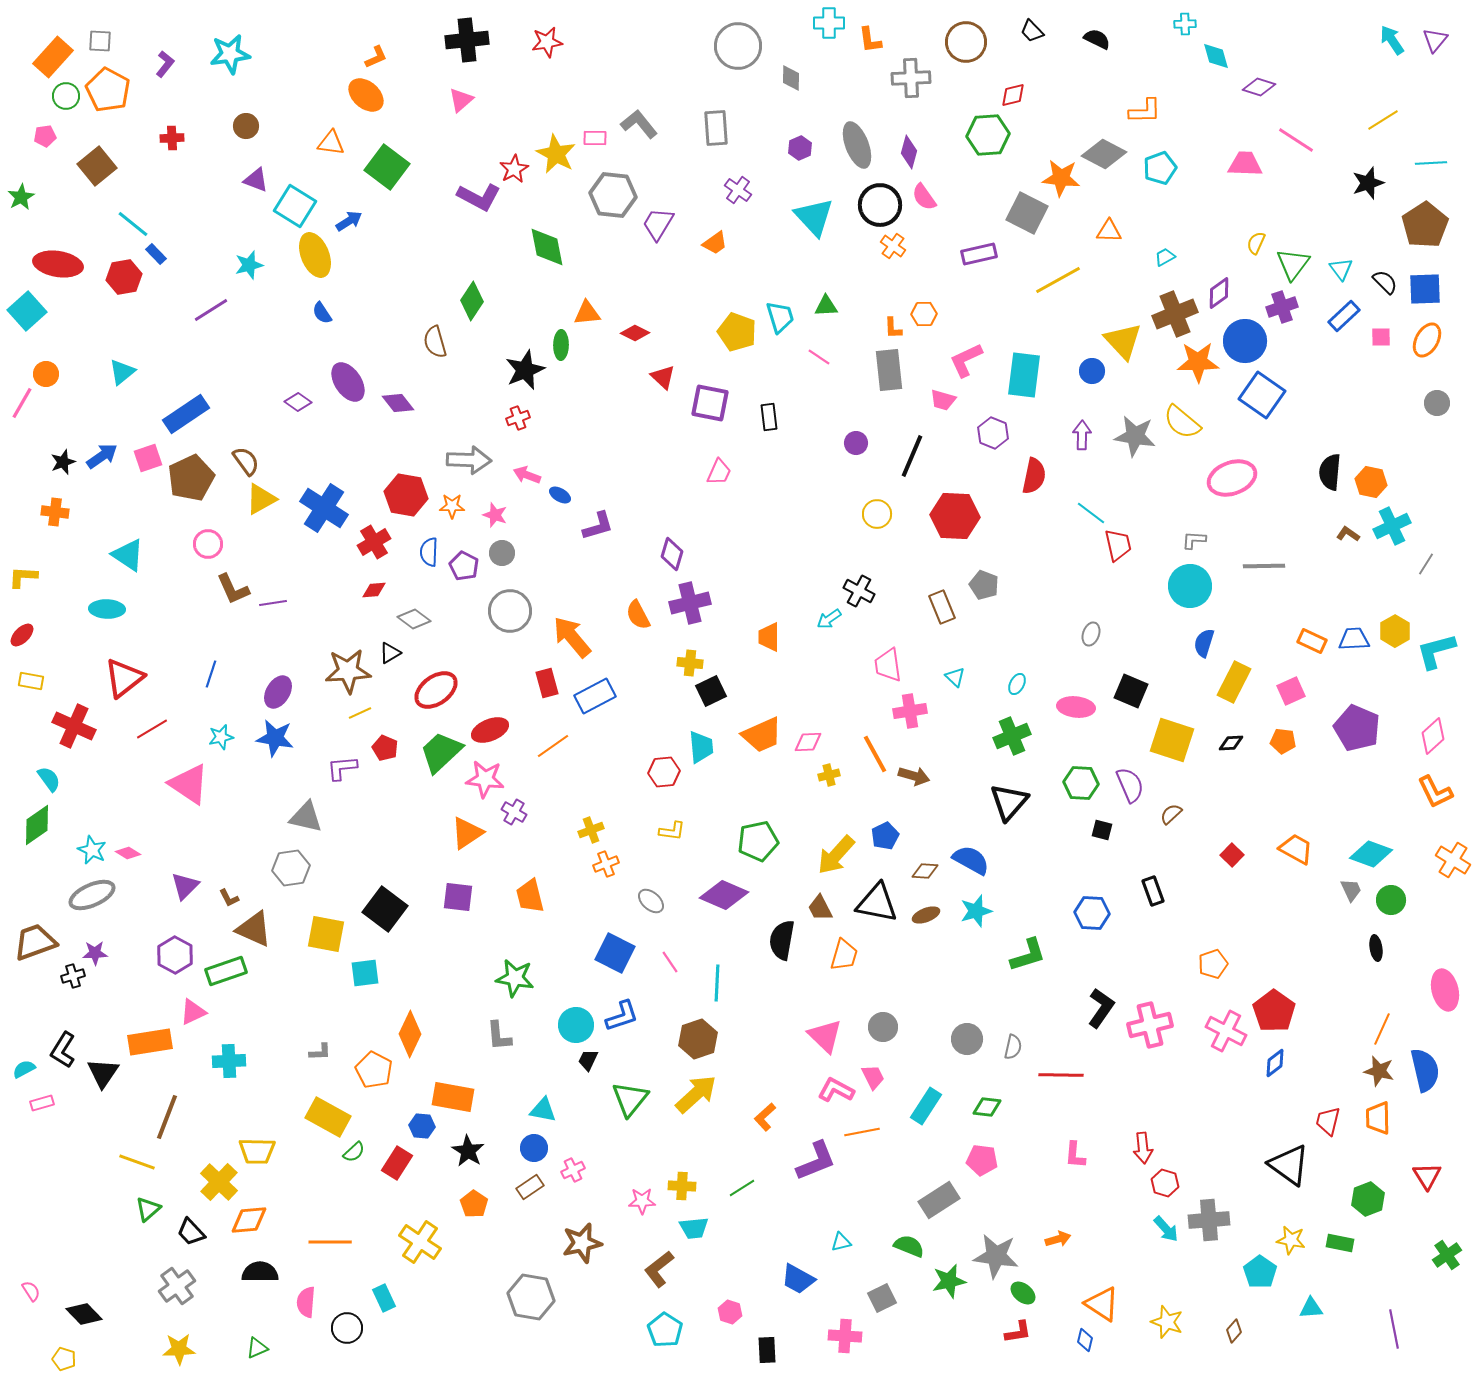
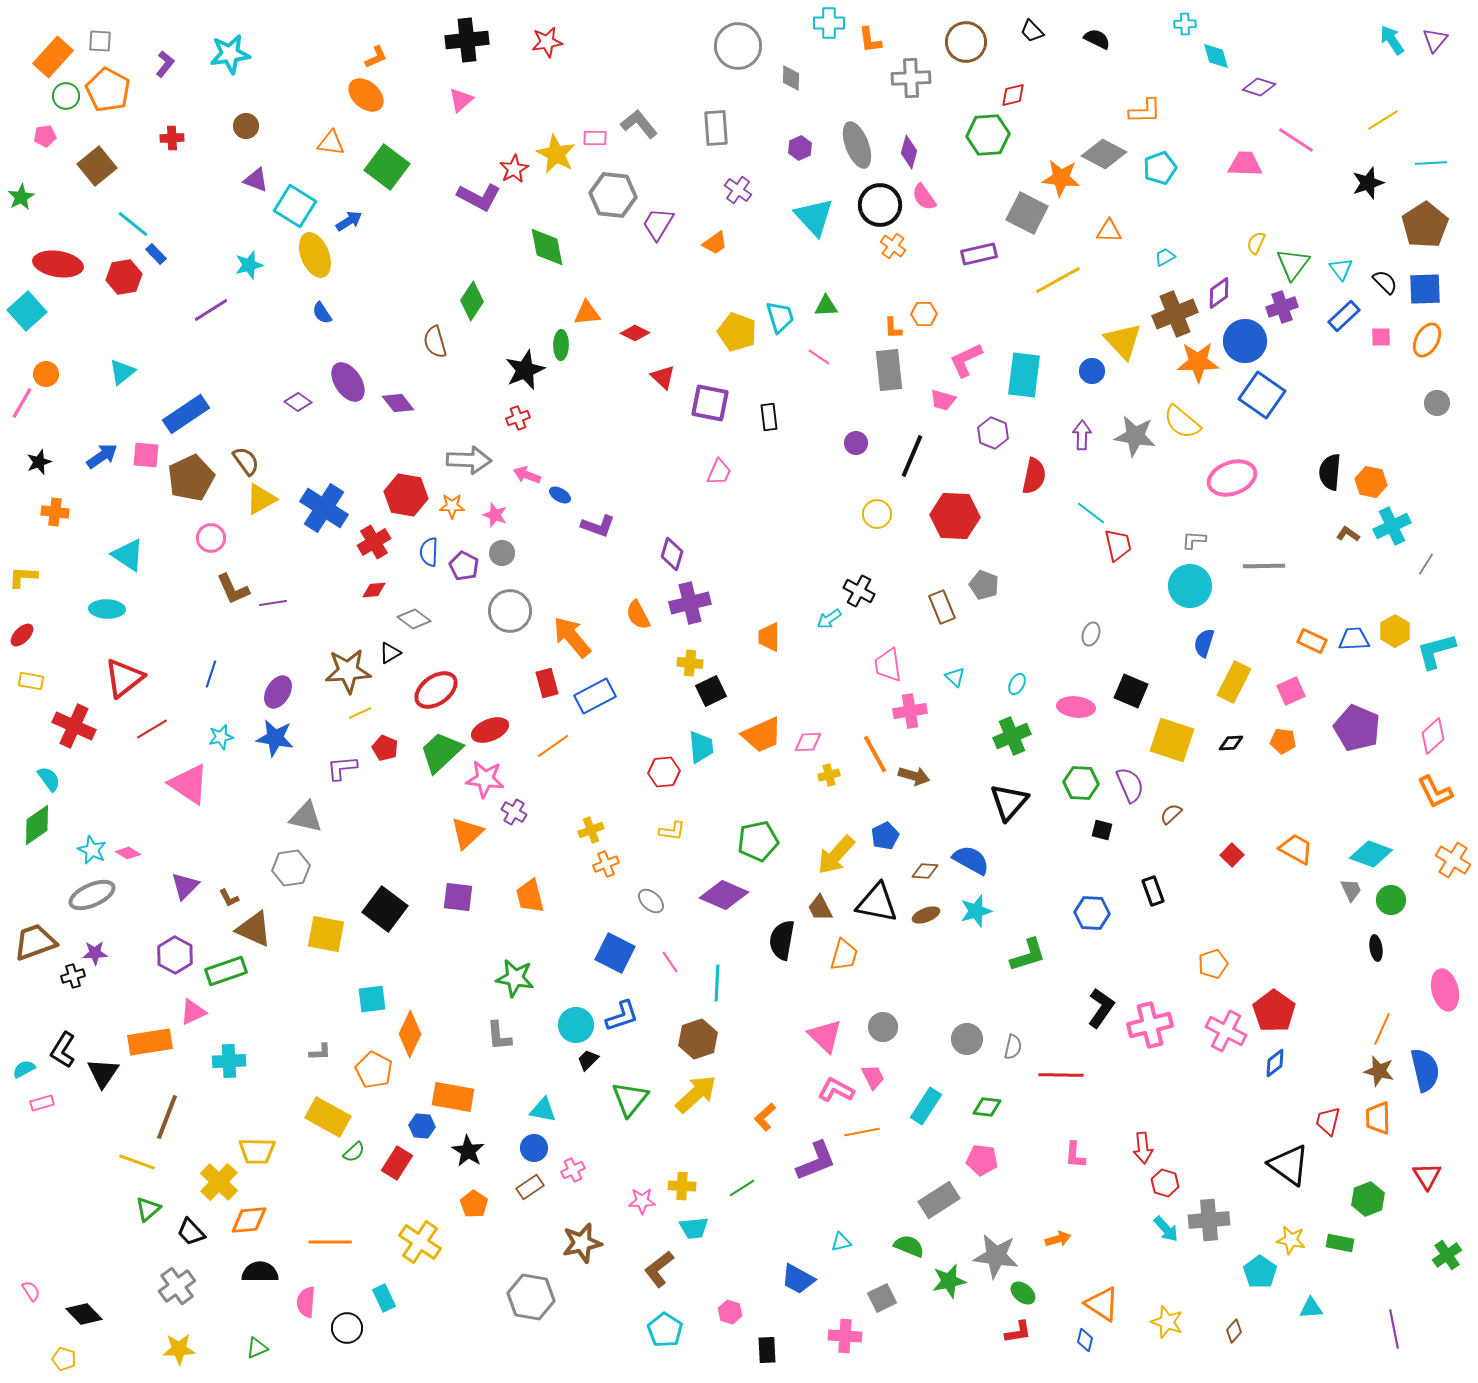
pink square at (148, 458): moved 2 px left, 3 px up; rotated 24 degrees clockwise
black star at (63, 462): moved 24 px left
purple L-shape at (598, 526): rotated 36 degrees clockwise
pink circle at (208, 544): moved 3 px right, 6 px up
orange triangle at (467, 833): rotated 9 degrees counterclockwise
cyan square at (365, 973): moved 7 px right, 26 px down
black trapezoid at (588, 1060): rotated 20 degrees clockwise
